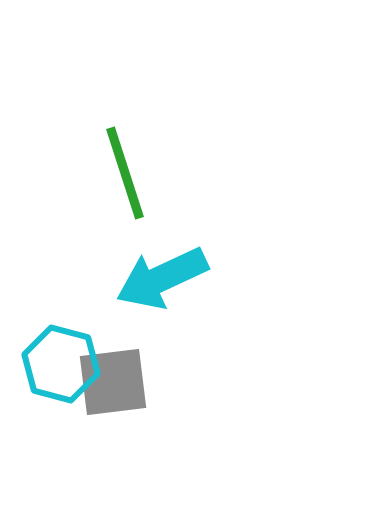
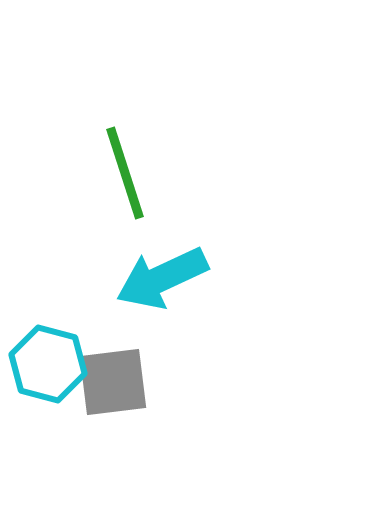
cyan hexagon: moved 13 px left
